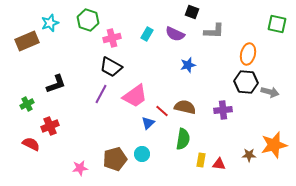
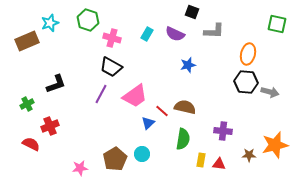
pink cross: rotated 30 degrees clockwise
purple cross: moved 21 px down; rotated 12 degrees clockwise
orange star: moved 1 px right
brown pentagon: rotated 15 degrees counterclockwise
